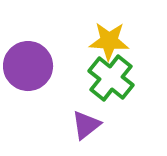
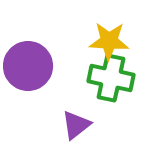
green cross: rotated 27 degrees counterclockwise
purple triangle: moved 10 px left
